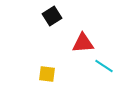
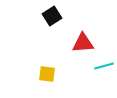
cyan line: rotated 48 degrees counterclockwise
